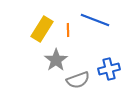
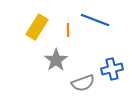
yellow rectangle: moved 5 px left, 2 px up
blue cross: moved 3 px right
gray semicircle: moved 5 px right, 3 px down
